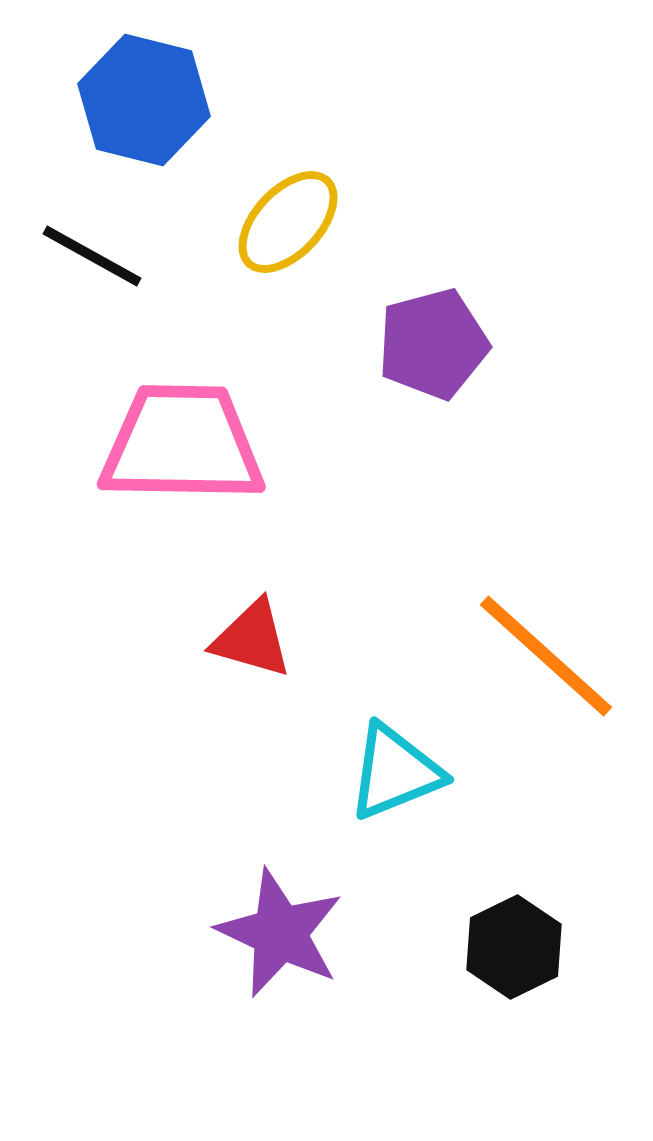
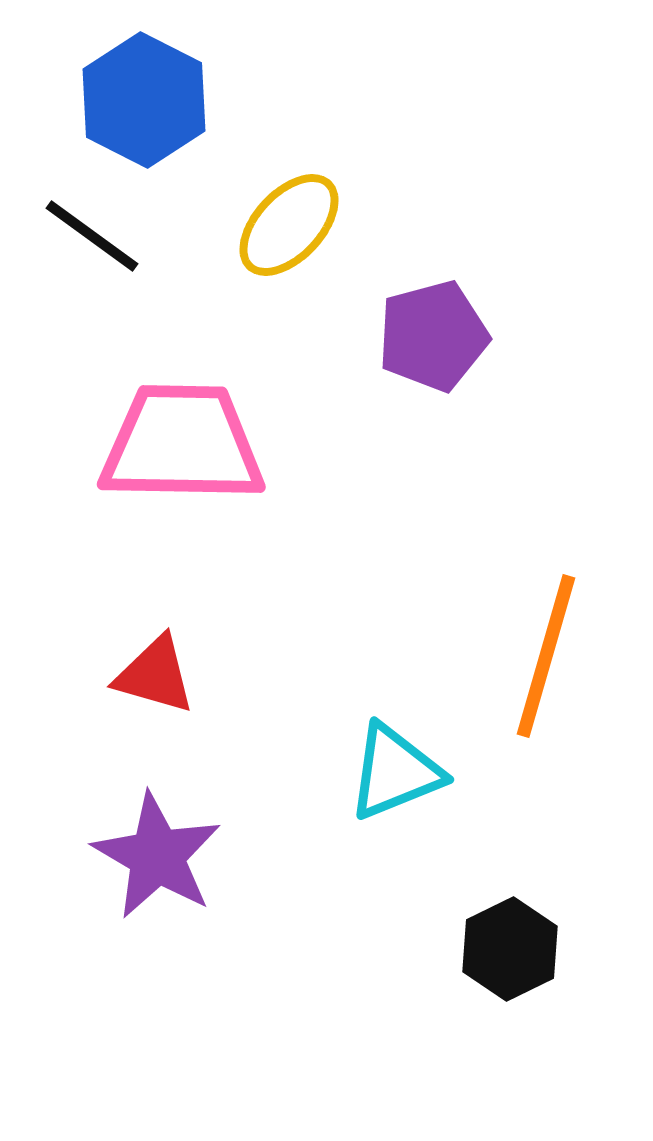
blue hexagon: rotated 13 degrees clockwise
yellow ellipse: moved 1 px right, 3 px down
black line: moved 20 px up; rotated 7 degrees clockwise
purple pentagon: moved 8 px up
red triangle: moved 97 px left, 36 px down
orange line: rotated 64 degrees clockwise
purple star: moved 123 px left, 77 px up; rotated 5 degrees clockwise
black hexagon: moved 4 px left, 2 px down
